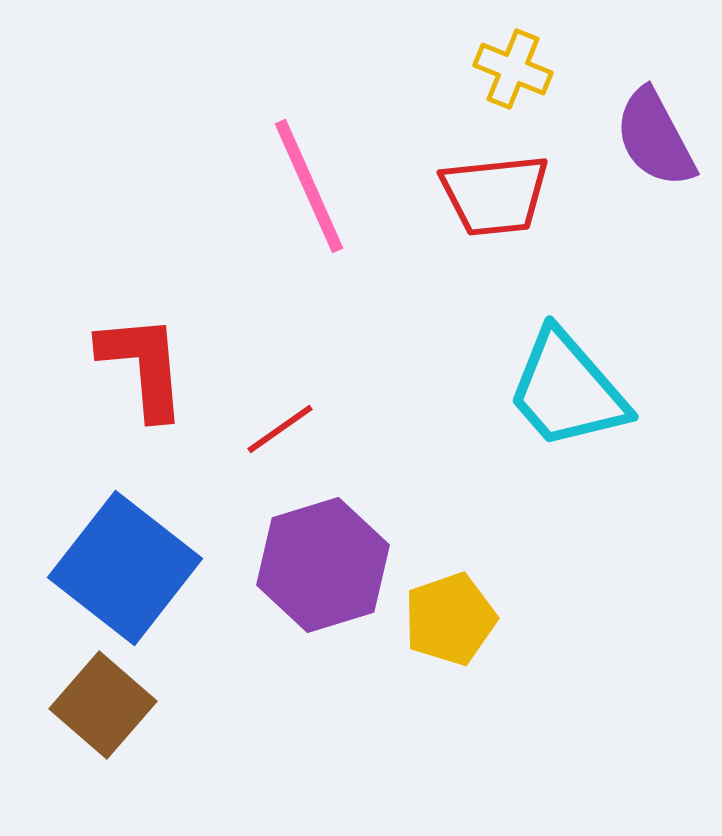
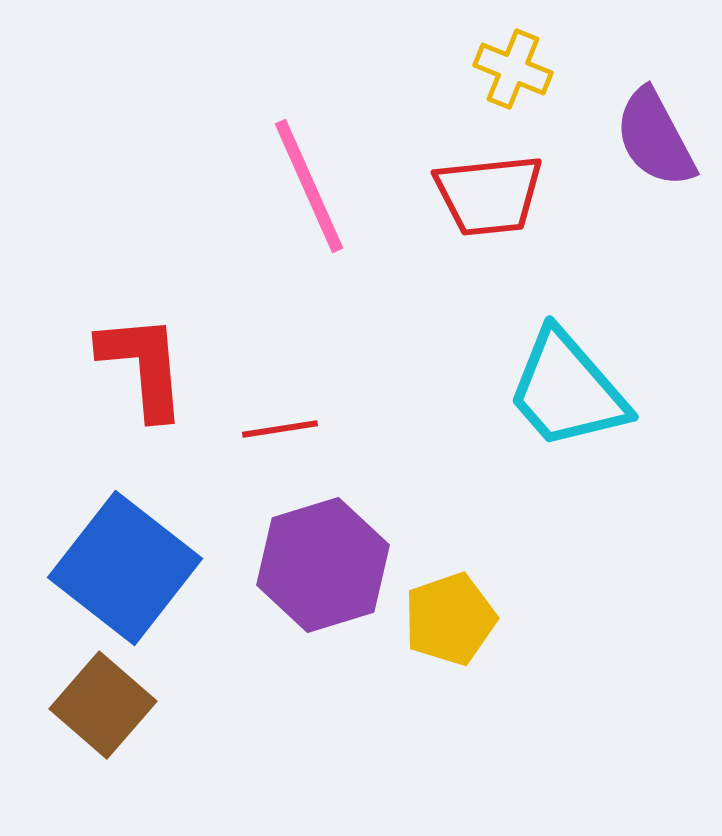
red trapezoid: moved 6 px left
red line: rotated 26 degrees clockwise
